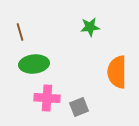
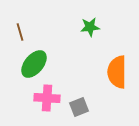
green ellipse: rotated 44 degrees counterclockwise
